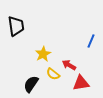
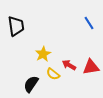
blue line: moved 2 px left, 18 px up; rotated 56 degrees counterclockwise
red triangle: moved 10 px right, 16 px up
